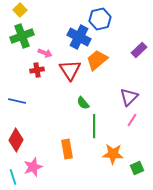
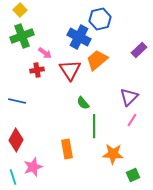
pink arrow: rotated 16 degrees clockwise
green square: moved 4 px left, 7 px down
